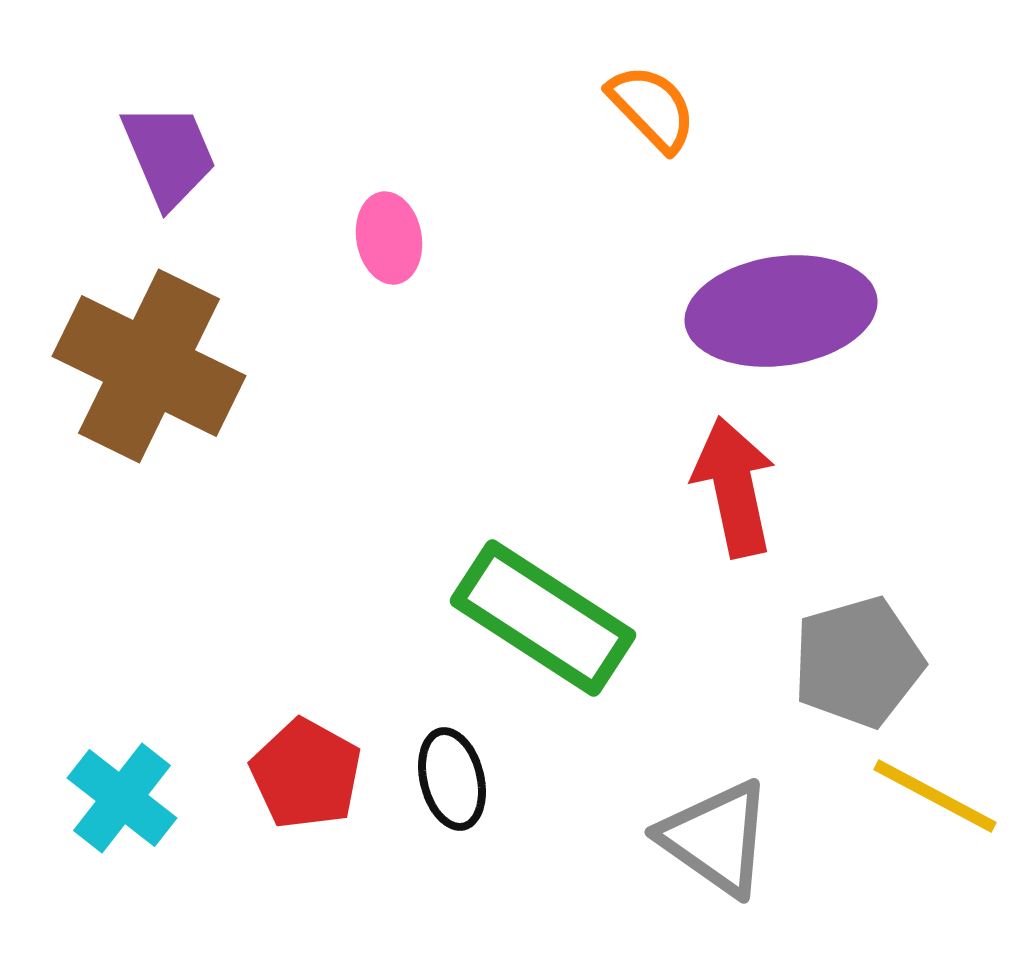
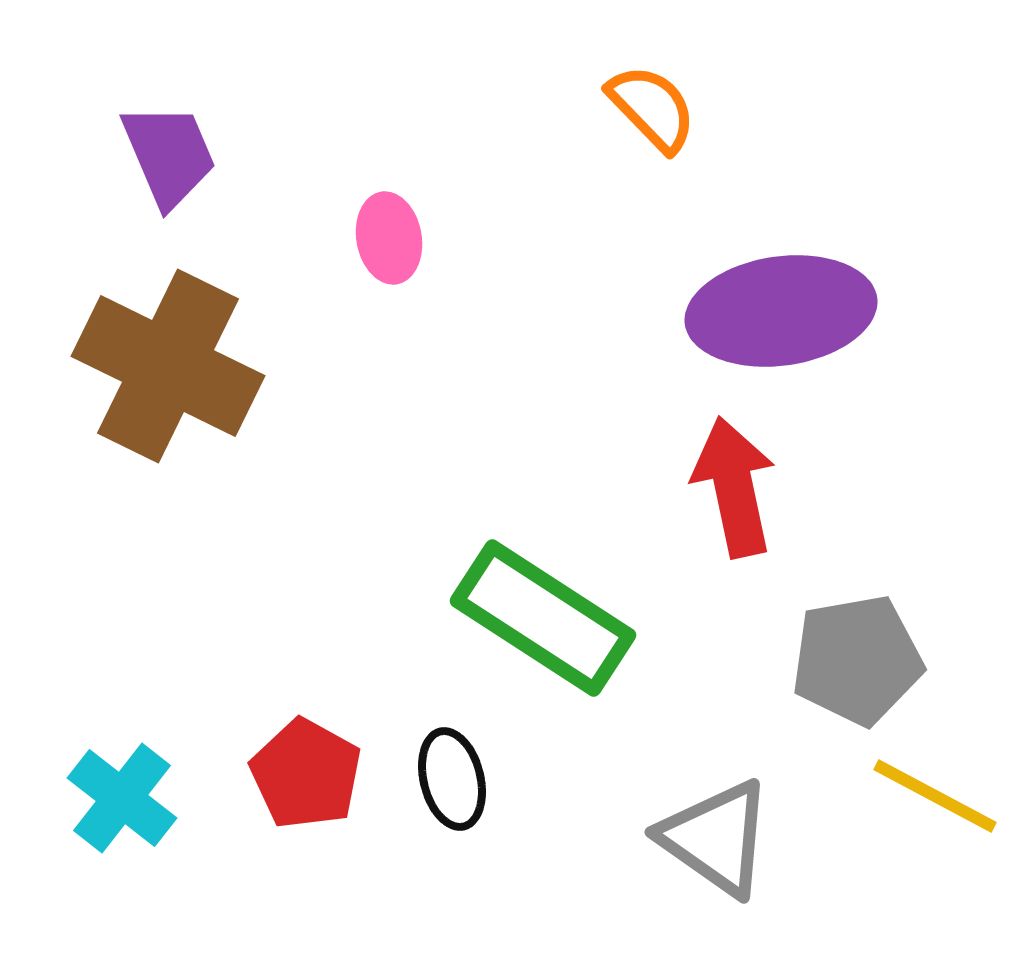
brown cross: moved 19 px right
gray pentagon: moved 1 px left, 2 px up; rotated 6 degrees clockwise
